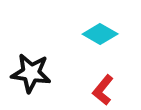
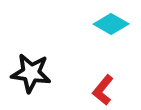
cyan diamond: moved 11 px right, 10 px up
